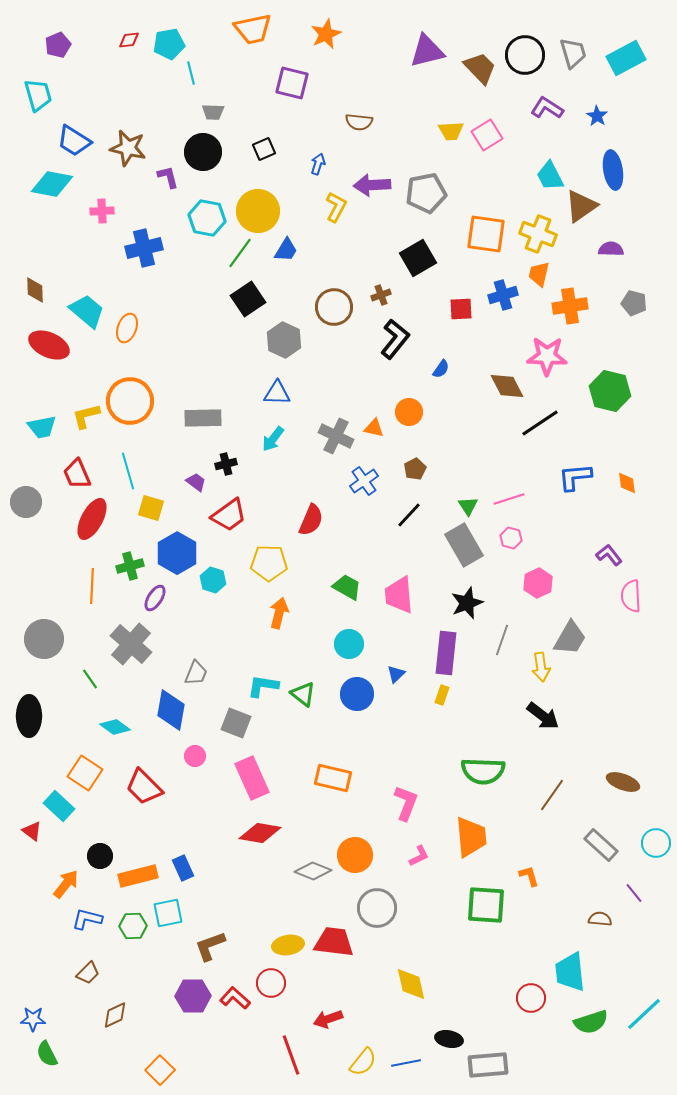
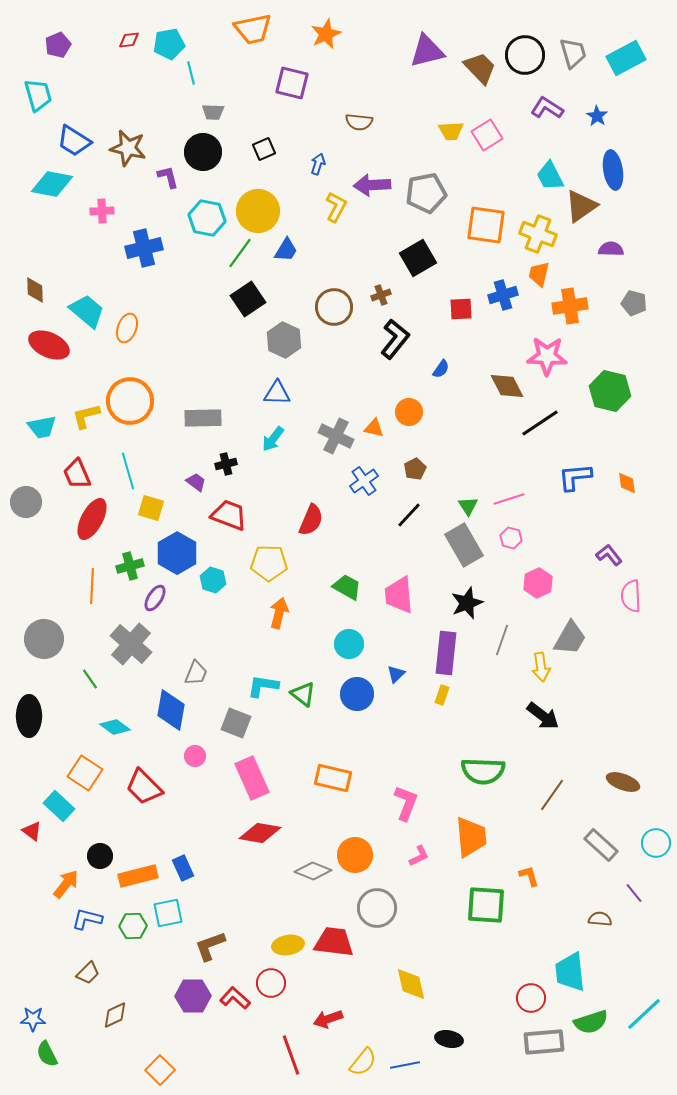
orange square at (486, 234): moved 9 px up
red trapezoid at (229, 515): rotated 123 degrees counterclockwise
blue line at (406, 1063): moved 1 px left, 2 px down
gray rectangle at (488, 1065): moved 56 px right, 23 px up
